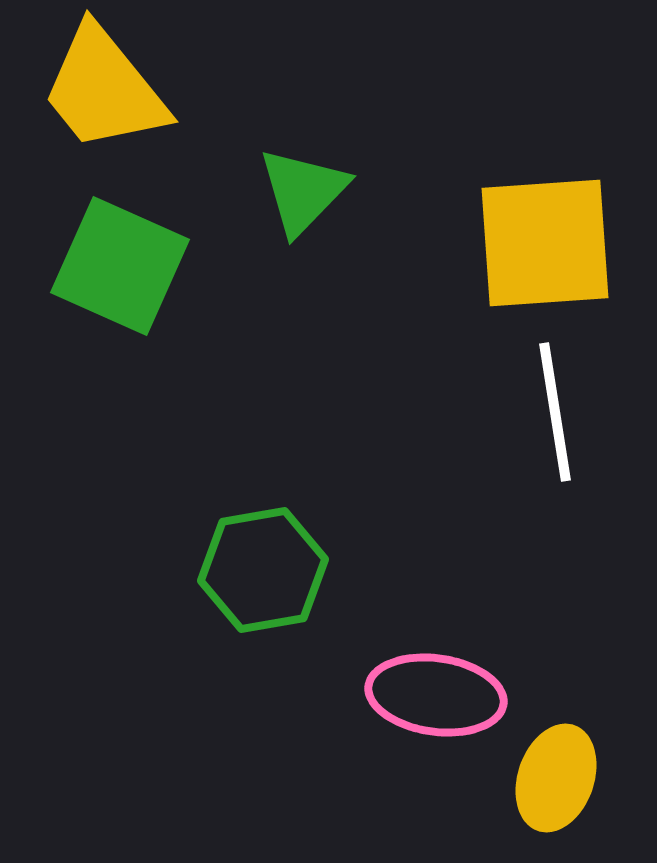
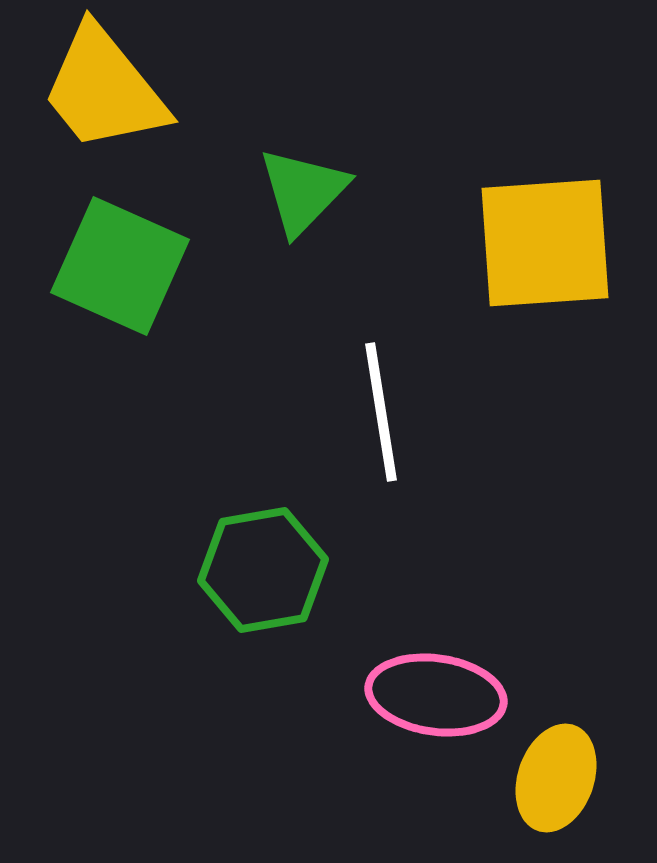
white line: moved 174 px left
